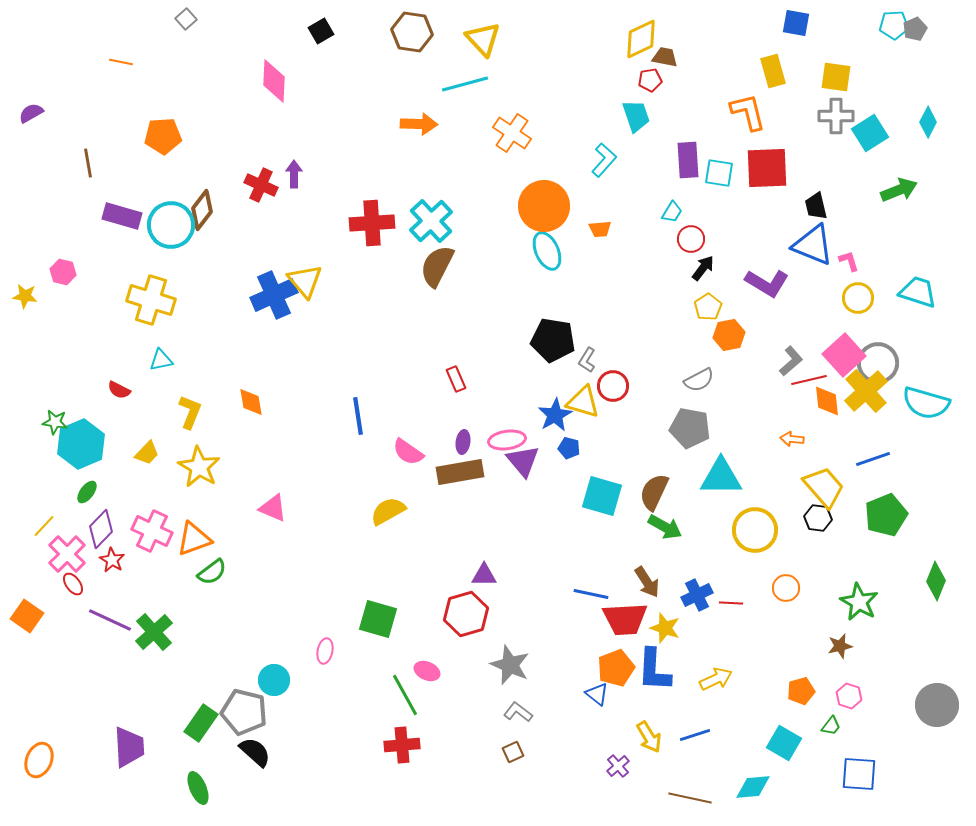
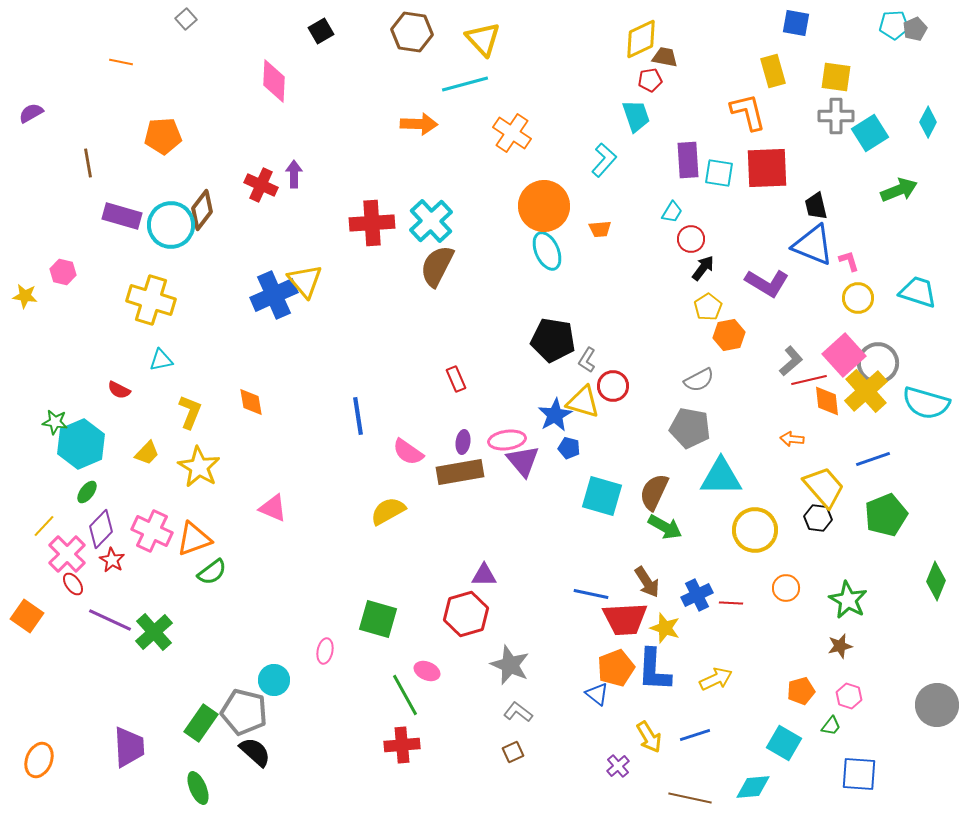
green star at (859, 602): moved 11 px left, 2 px up
